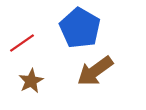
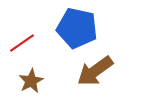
blue pentagon: moved 3 px left; rotated 18 degrees counterclockwise
